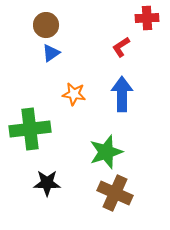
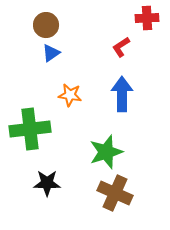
orange star: moved 4 px left, 1 px down
